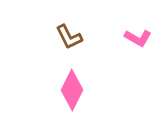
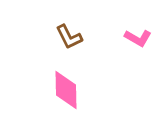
pink diamond: moved 6 px left; rotated 27 degrees counterclockwise
